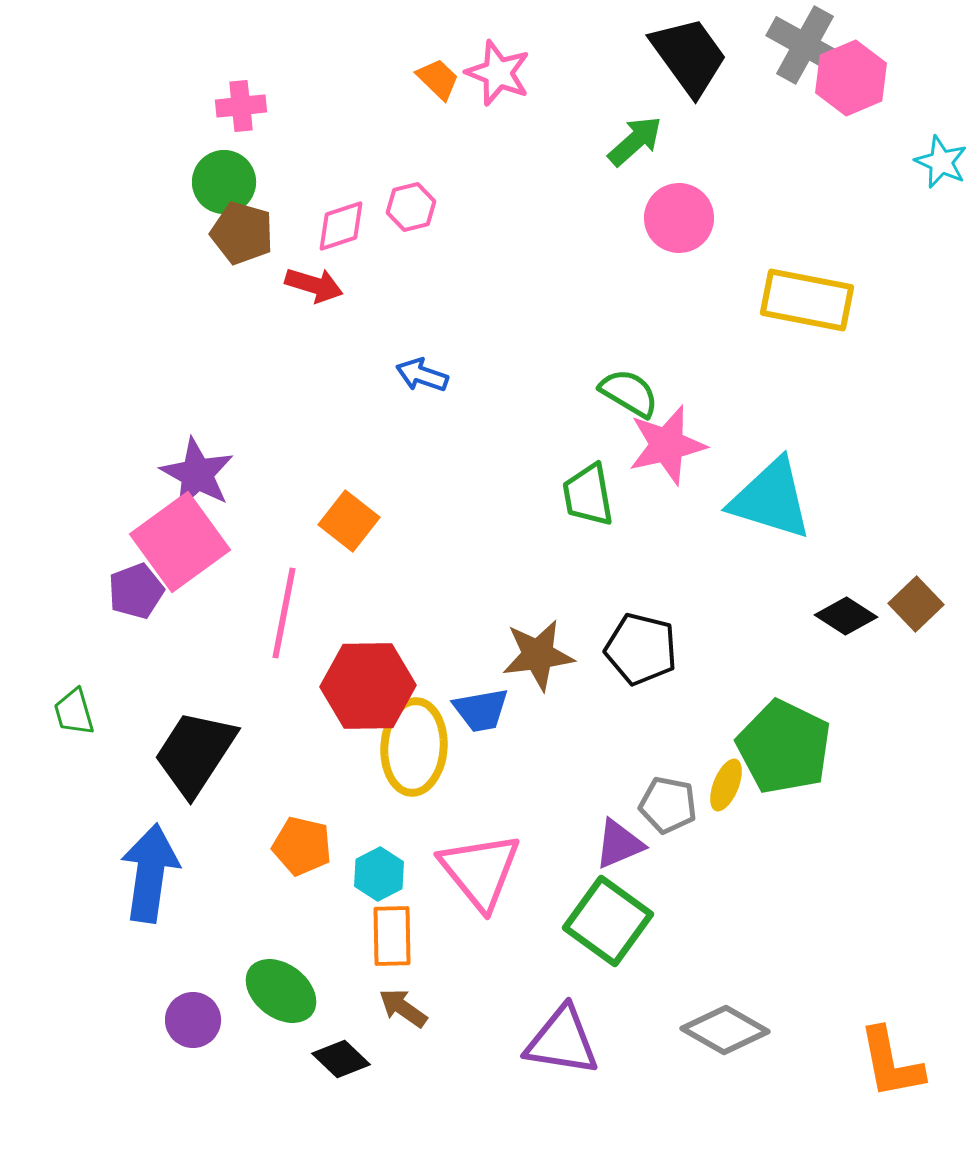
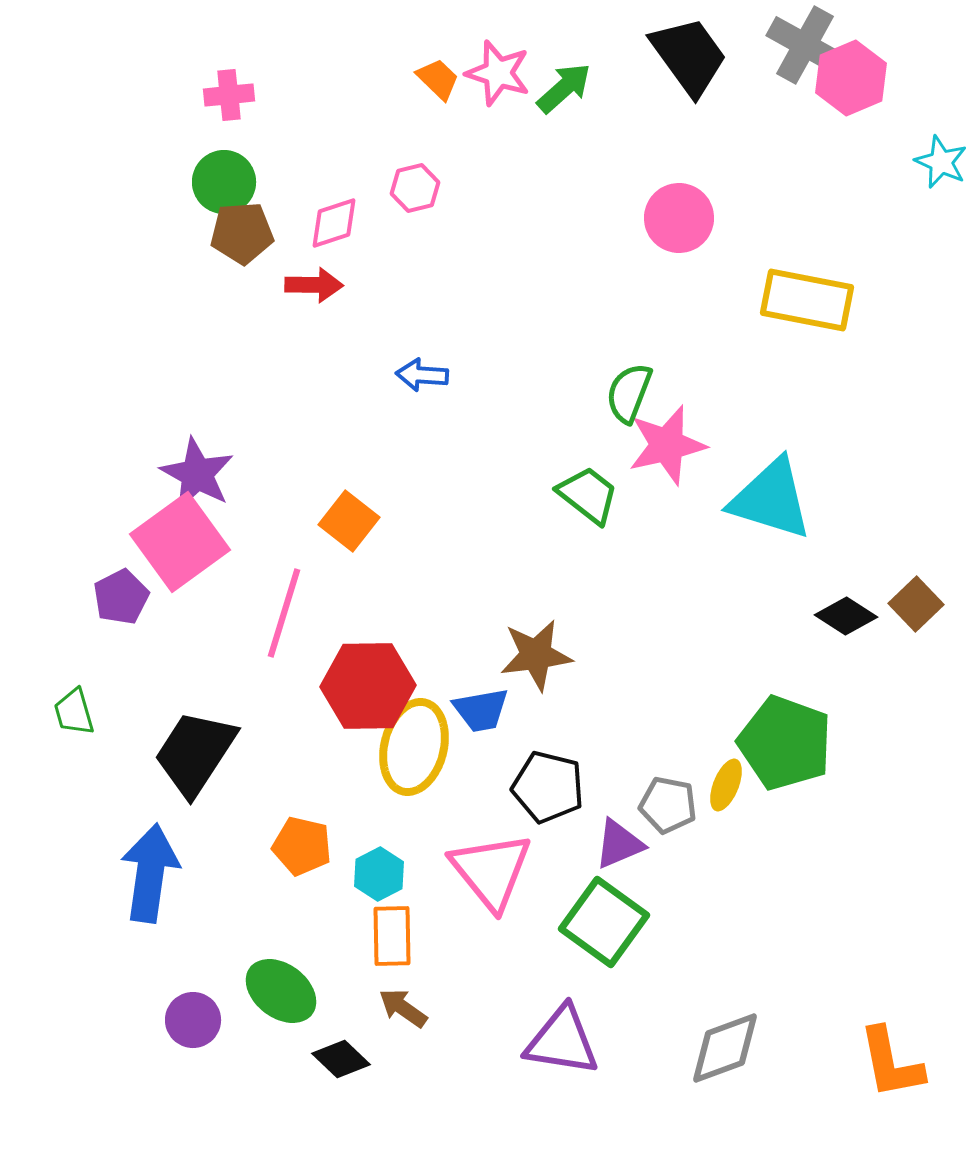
pink star at (498, 73): rotated 4 degrees counterclockwise
pink cross at (241, 106): moved 12 px left, 11 px up
green arrow at (635, 141): moved 71 px left, 53 px up
pink hexagon at (411, 207): moved 4 px right, 19 px up
pink diamond at (341, 226): moved 7 px left, 3 px up
brown pentagon at (242, 233): rotated 20 degrees counterclockwise
red arrow at (314, 285): rotated 16 degrees counterclockwise
blue arrow at (422, 375): rotated 15 degrees counterclockwise
green semicircle at (629, 393): rotated 100 degrees counterclockwise
green trapezoid at (588, 495): rotated 138 degrees clockwise
purple pentagon at (136, 591): moved 15 px left, 6 px down; rotated 6 degrees counterclockwise
pink line at (284, 613): rotated 6 degrees clockwise
black pentagon at (641, 649): moved 93 px left, 138 px down
brown star at (538, 655): moved 2 px left
yellow ellipse at (414, 747): rotated 10 degrees clockwise
green pentagon at (784, 747): moved 1 px right, 4 px up; rotated 6 degrees counterclockwise
pink triangle at (480, 871): moved 11 px right
green square at (608, 921): moved 4 px left, 1 px down
gray diamond at (725, 1030): moved 18 px down; rotated 50 degrees counterclockwise
